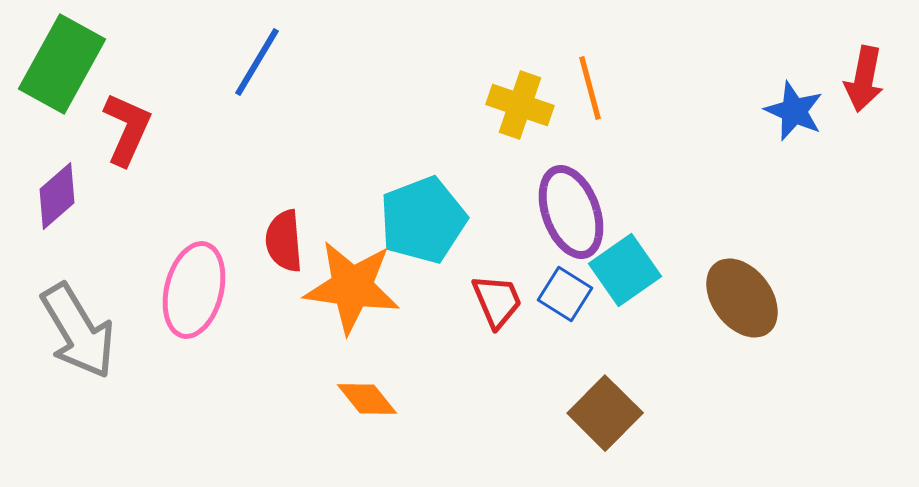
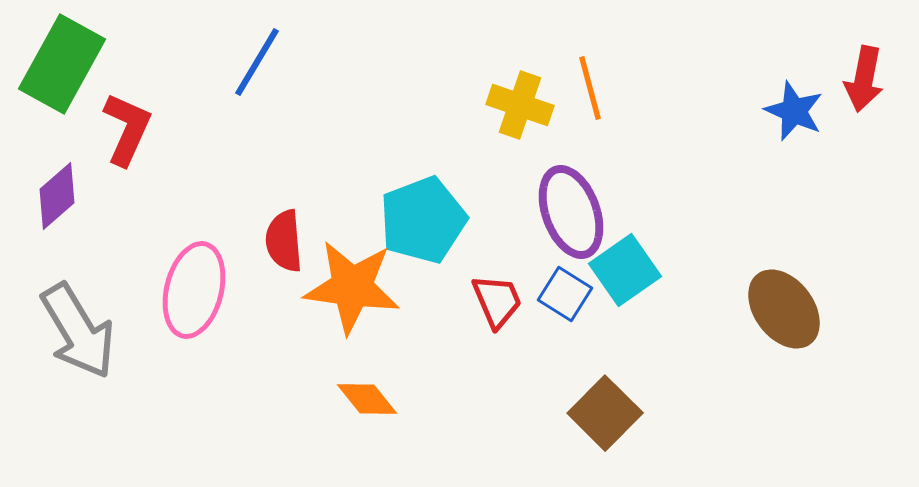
brown ellipse: moved 42 px right, 11 px down
